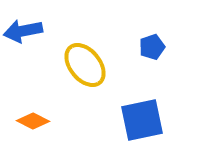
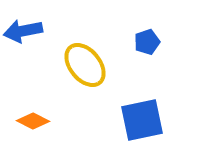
blue pentagon: moved 5 px left, 5 px up
